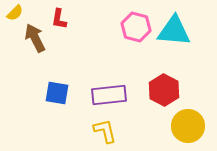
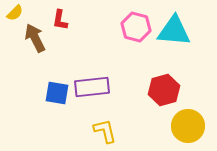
red L-shape: moved 1 px right, 1 px down
red hexagon: rotated 16 degrees clockwise
purple rectangle: moved 17 px left, 8 px up
